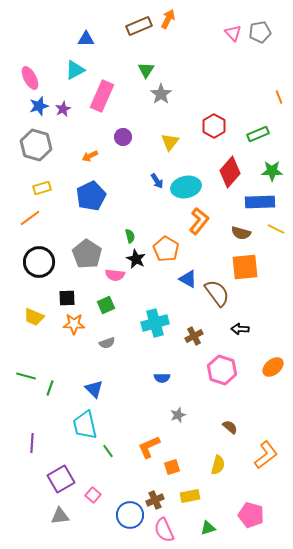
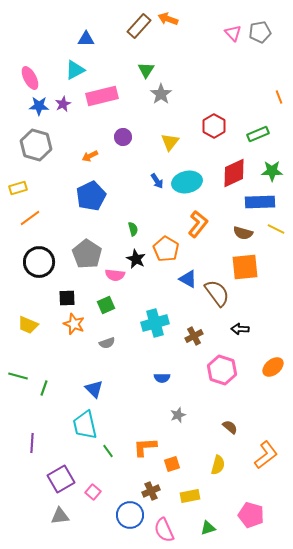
orange arrow at (168, 19): rotated 96 degrees counterclockwise
brown rectangle at (139, 26): rotated 25 degrees counterclockwise
pink rectangle at (102, 96): rotated 52 degrees clockwise
blue star at (39, 106): rotated 18 degrees clockwise
purple star at (63, 109): moved 5 px up
red diamond at (230, 172): moved 4 px right, 1 px down; rotated 24 degrees clockwise
cyan ellipse at (186, 187): moved 1 px right, 5 px up
yellow rectangle at (42, 188): moved 24 px left
orange L-shape at (199, 221): moved 1 px left, 3 px down
brown semicircle at (241, 233): moved 2 px right
green semicircle at (130, 236): moved 3 px right, 7 px up
yellow trapezoid at (34, 317): moved 6 px left, 8 px down
orange star at (74, 324): rotated 20 degrees clockwise
green line at (26, 376): moved 8 px left
green line at (50, 388): moved 6 px left
orange L-shape at (149, 447): moved 4 px left; rotated 20 degrees clockwise
orange square at (172, 467): moved 3 px up
pink square at (93, 495): moved 3 px up
brown cross at (155, 500): moved 4 px left, 9 px up
